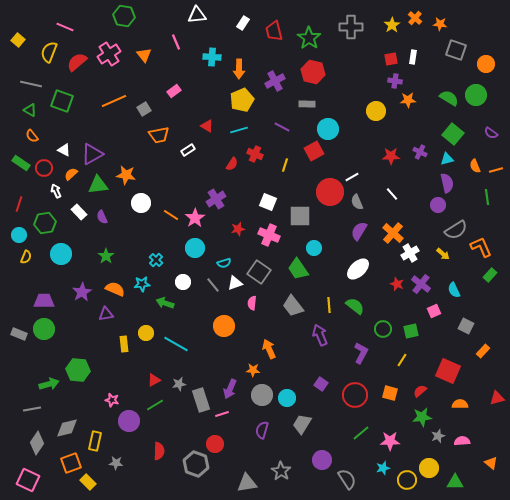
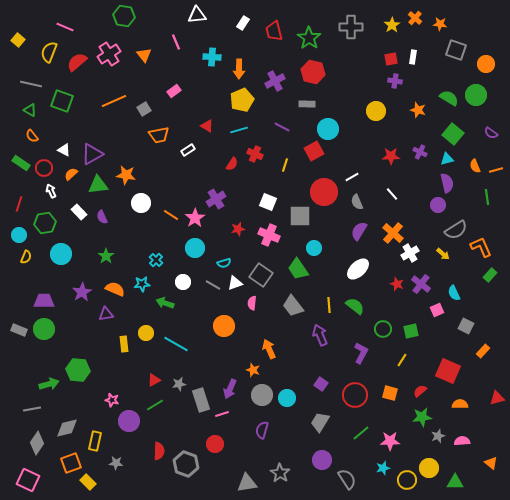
orange star at (408, 100): moved 10 px right, 10 px down; rotated 21 degrees clockwise
white arrow at (56, 191): moved 5 px left
red circle at (330, 192): moved 6 px left
gray square at (259, 272): moved 2 px right, 3 px down
gray line at (213, 285): rotated 21 degrees counterclockwise
cyan semicircle at (454, 290): moved 3 px down
pink square at (434, 311): moved 3 px right, 1 px up
gray rectangle at (19, 334): moved 4 px up
orange star at (253, 370): rotated 16 degrees clockwise
gray trapezoid at (302, 424): moved 18 px right, 2 px up
gray hexagon at (196, 464): moved 10 px left
gray star at (281, 471): moved 1 px left, 2 px down
